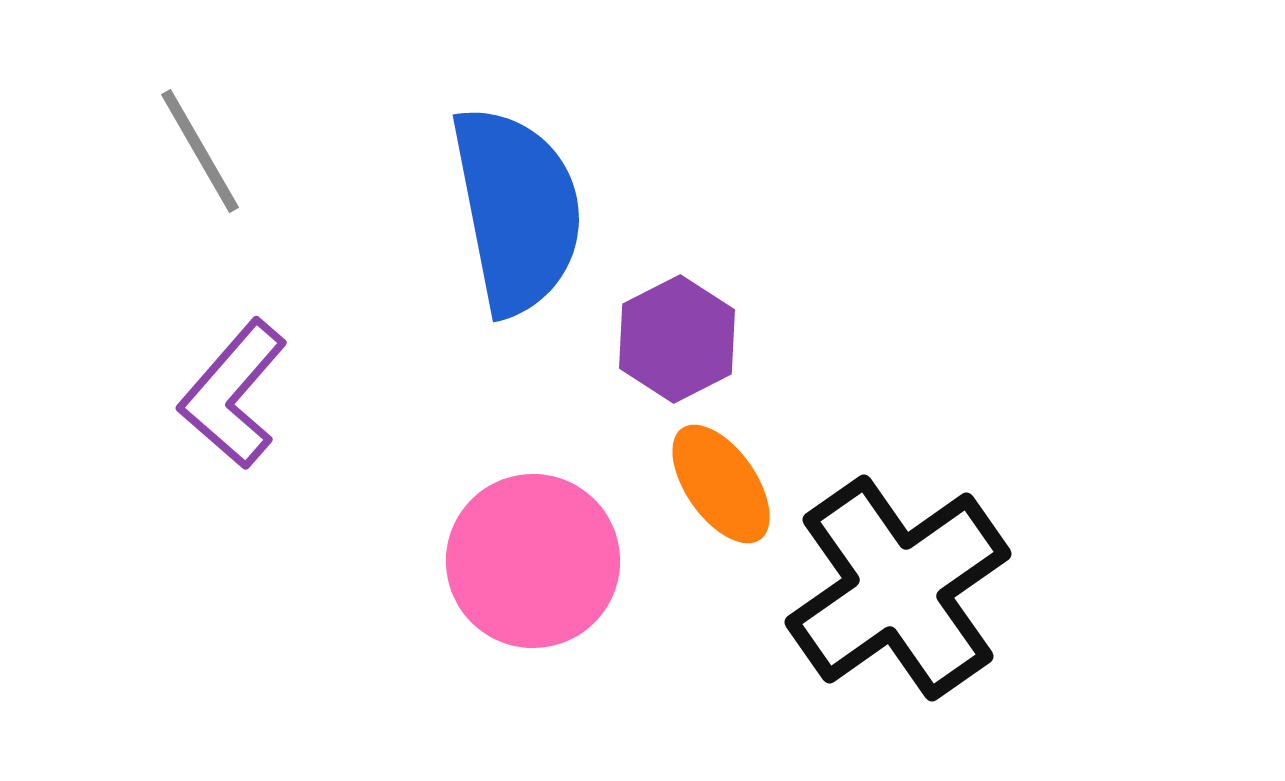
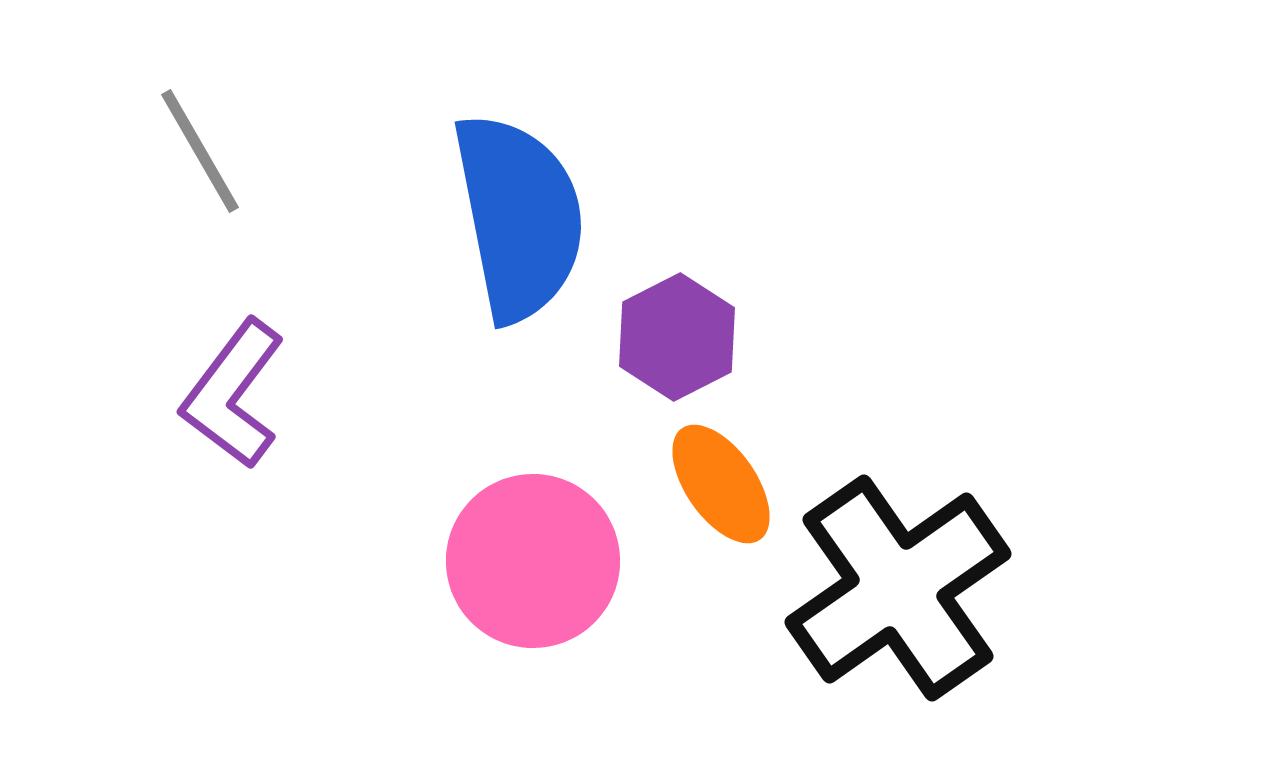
blue semicircle: moved 2 px right, 7 px down
purple hexagon: moved 2 px up
purple L-shape: rotated 4 degrees counterclockwise
